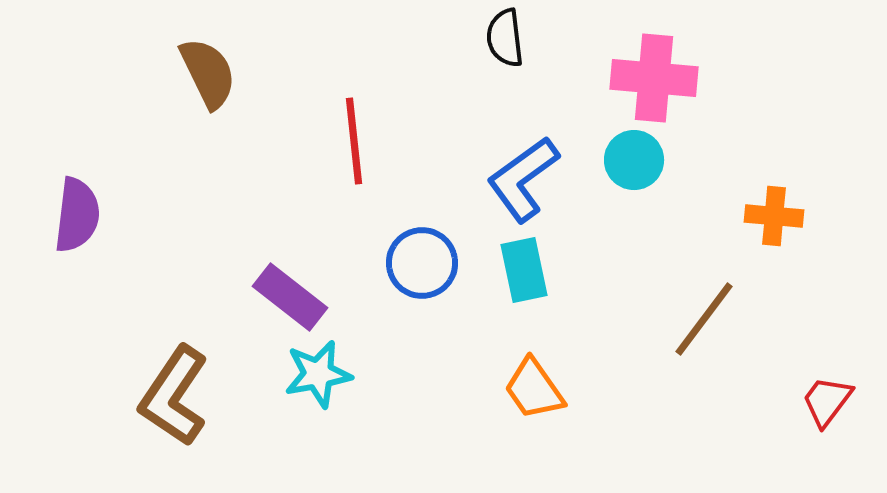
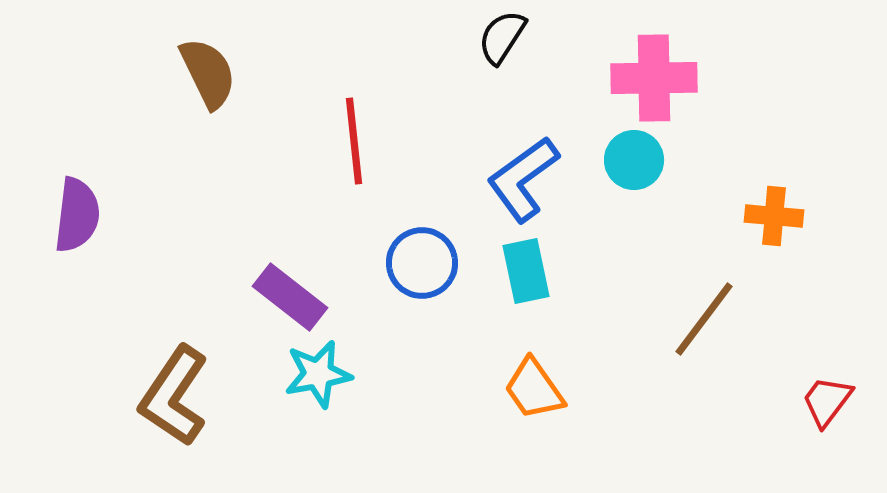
black semicircle: moved 3 px left, 1 px up; rotated 40 degrees clockwise
pink cross: rotated 6 degrees counterclockwise
cyan rectangle: moved 2 px right, 1 px down
